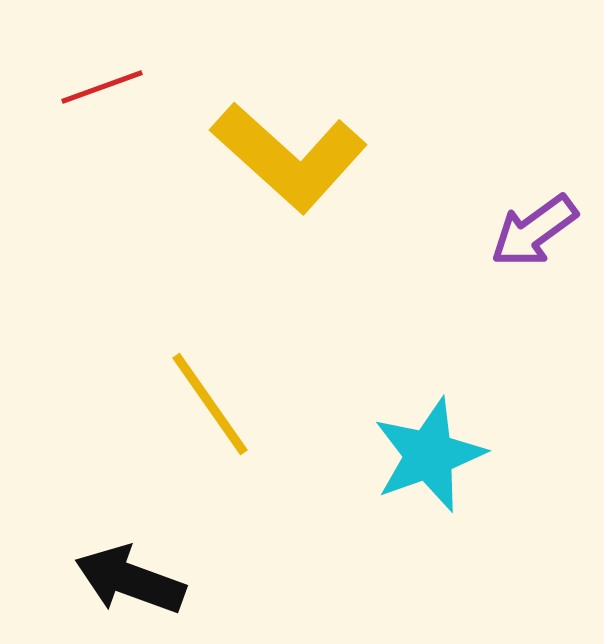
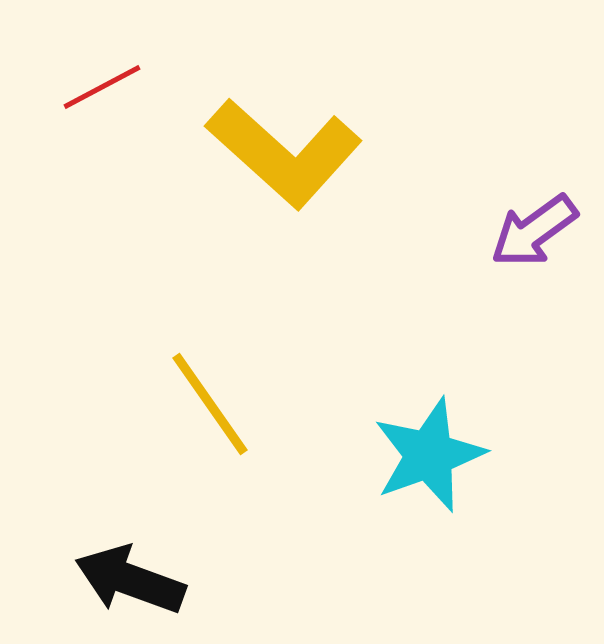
red line: rotated 8 degrees counterclockwise
yellow L-shape: moved 5 px left, 4 px up
